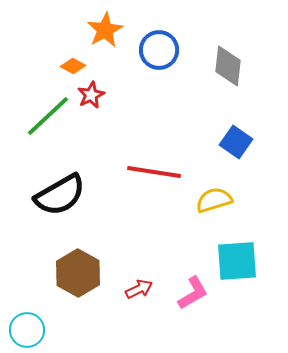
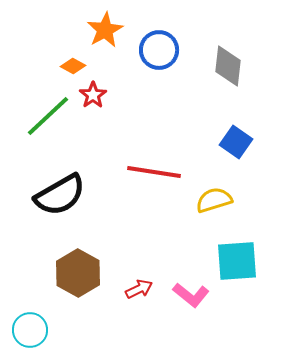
red star: moved 2 px right; rotated 8 degrees counterclockwise
pink L-shape: moved 2 px left, 2 px down; rotated 69 degrees clockwise
cyan circle: moved 3 px right
